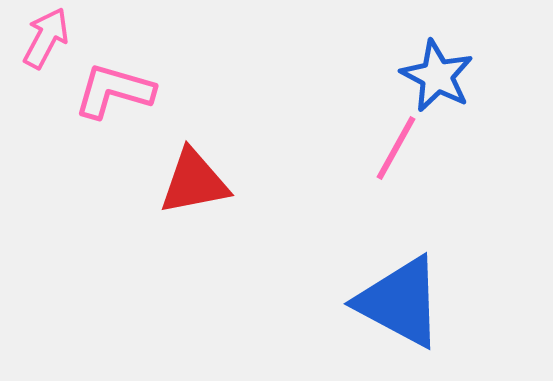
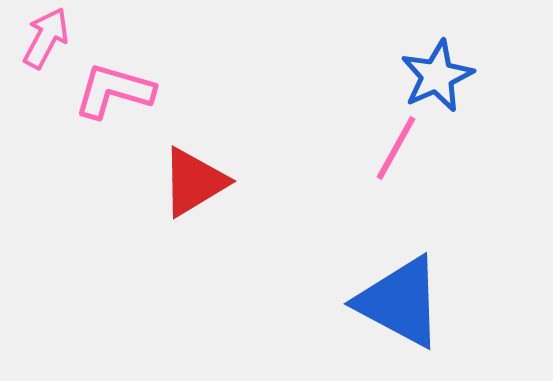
blue star: rotated 20 degrees clockwise
red triangle: rotated 20 degrees counterclockwise
